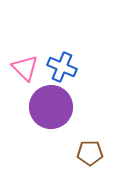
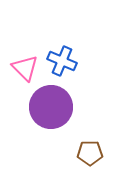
blue cross: moved 6 px up
